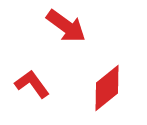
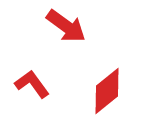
red diamond: moved 3 px down
